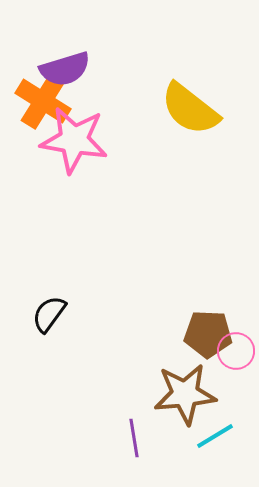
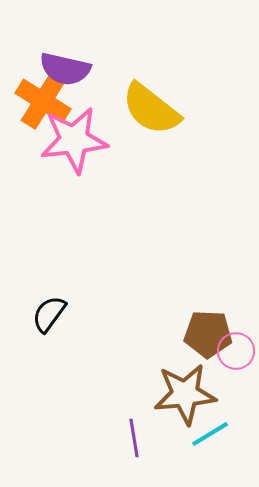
purple semicircle: rotated 30 degrees clockwise
yellow semicircle: moved 39 px left
pink star: rotated 16 degrees counterclockwise
cyan line: moved 5 px left, 2 px up
